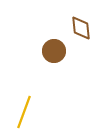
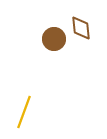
brown circle: moved 12 px up
